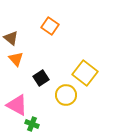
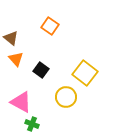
black square: moved 8 px up; rotated 21 degrees counterclockwise
yellow circle: moved 2 px down
pink triangle: moved 4 px right, 3 px up
